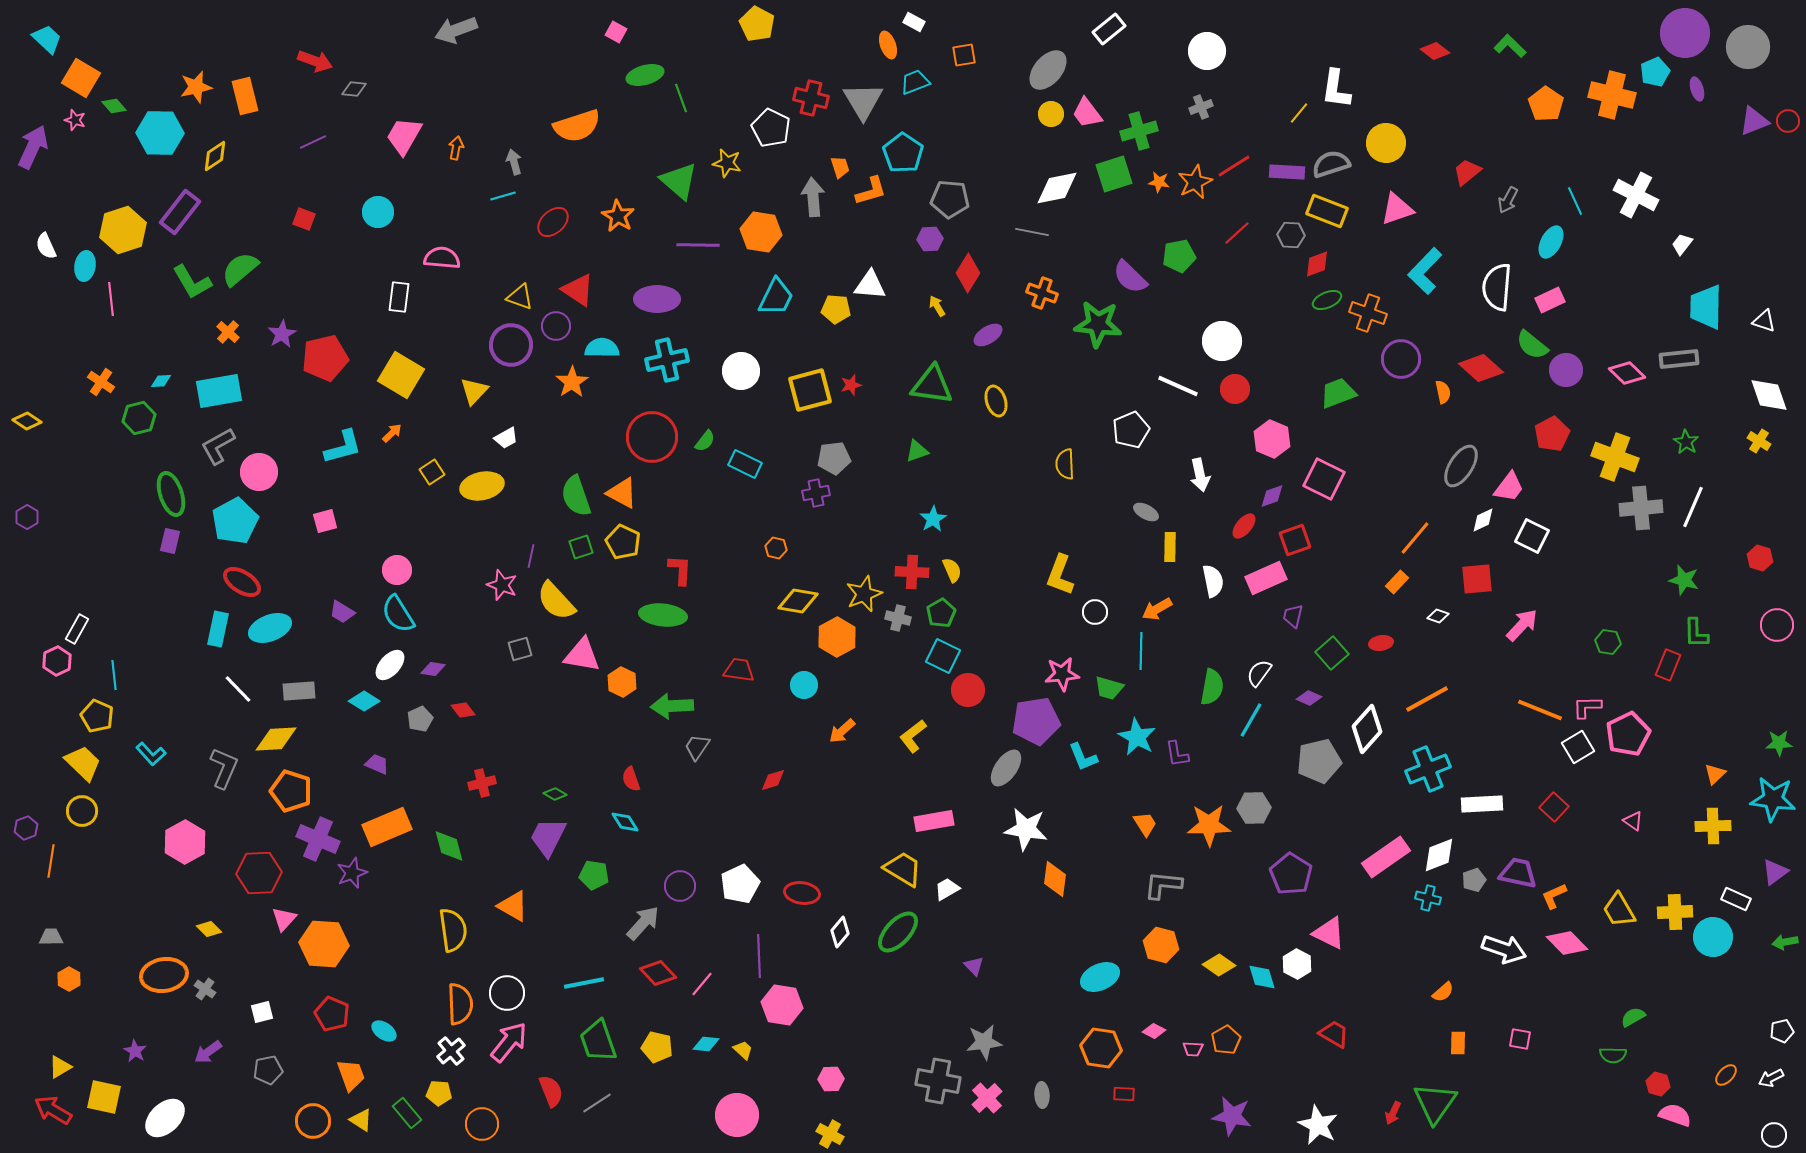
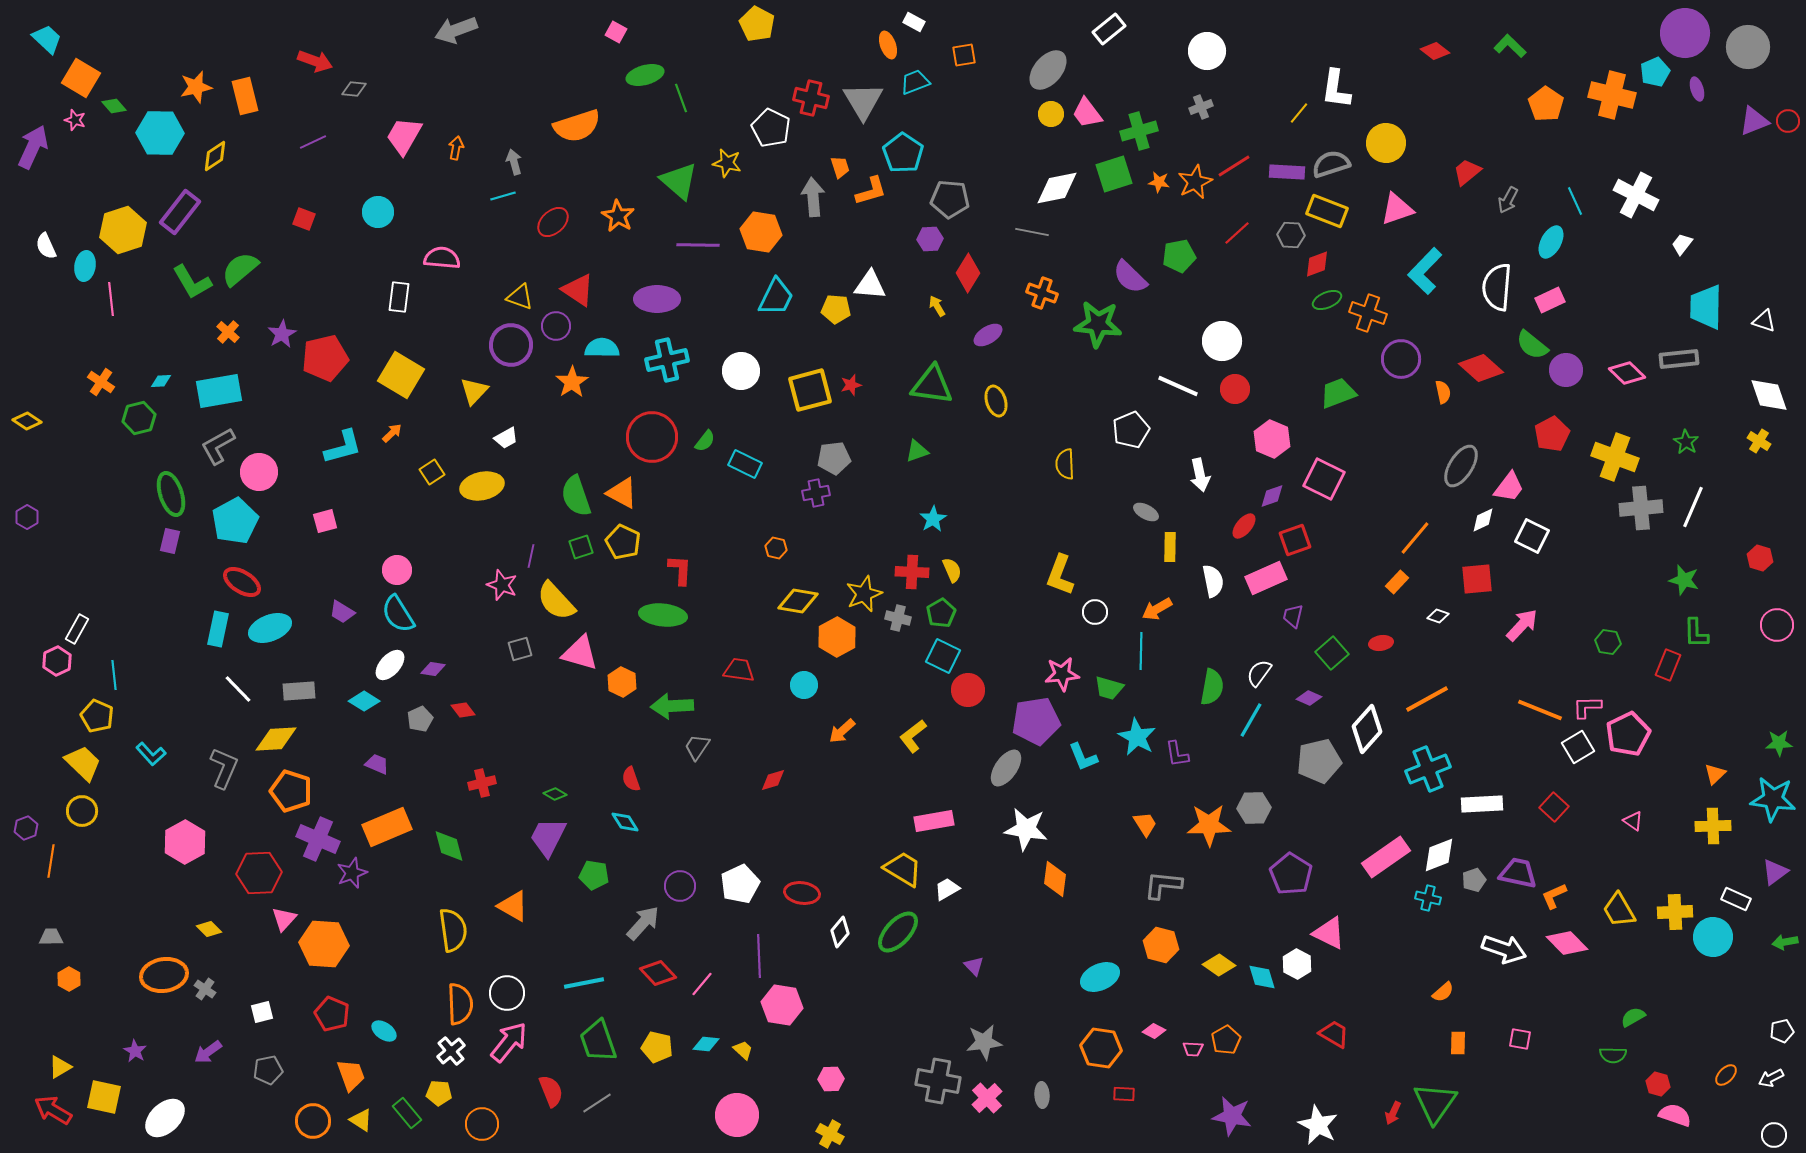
pink triangle at (582, 655): moved 2 px left, 2 px up; rotated 6 degrees clockwise
